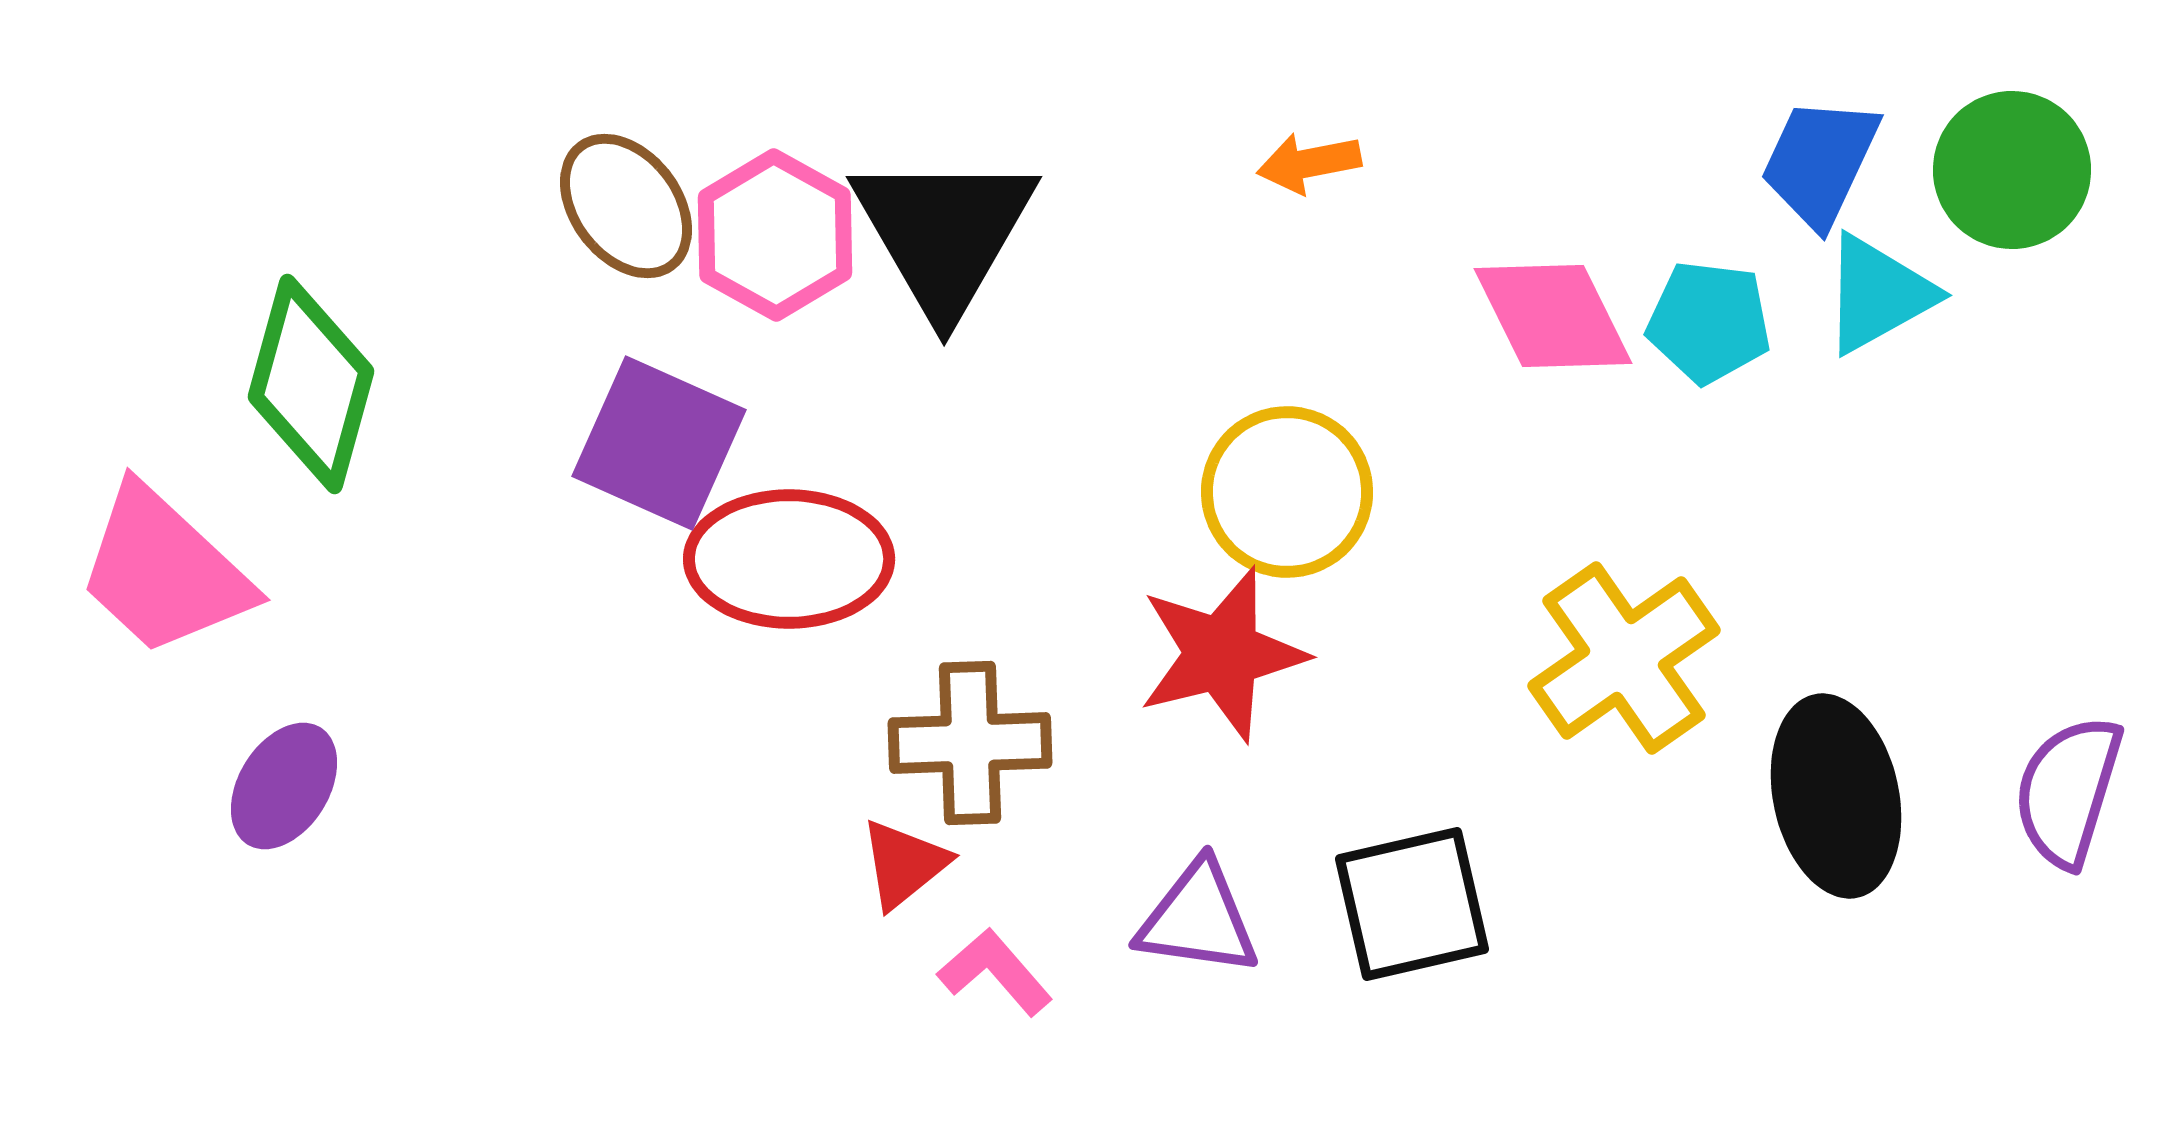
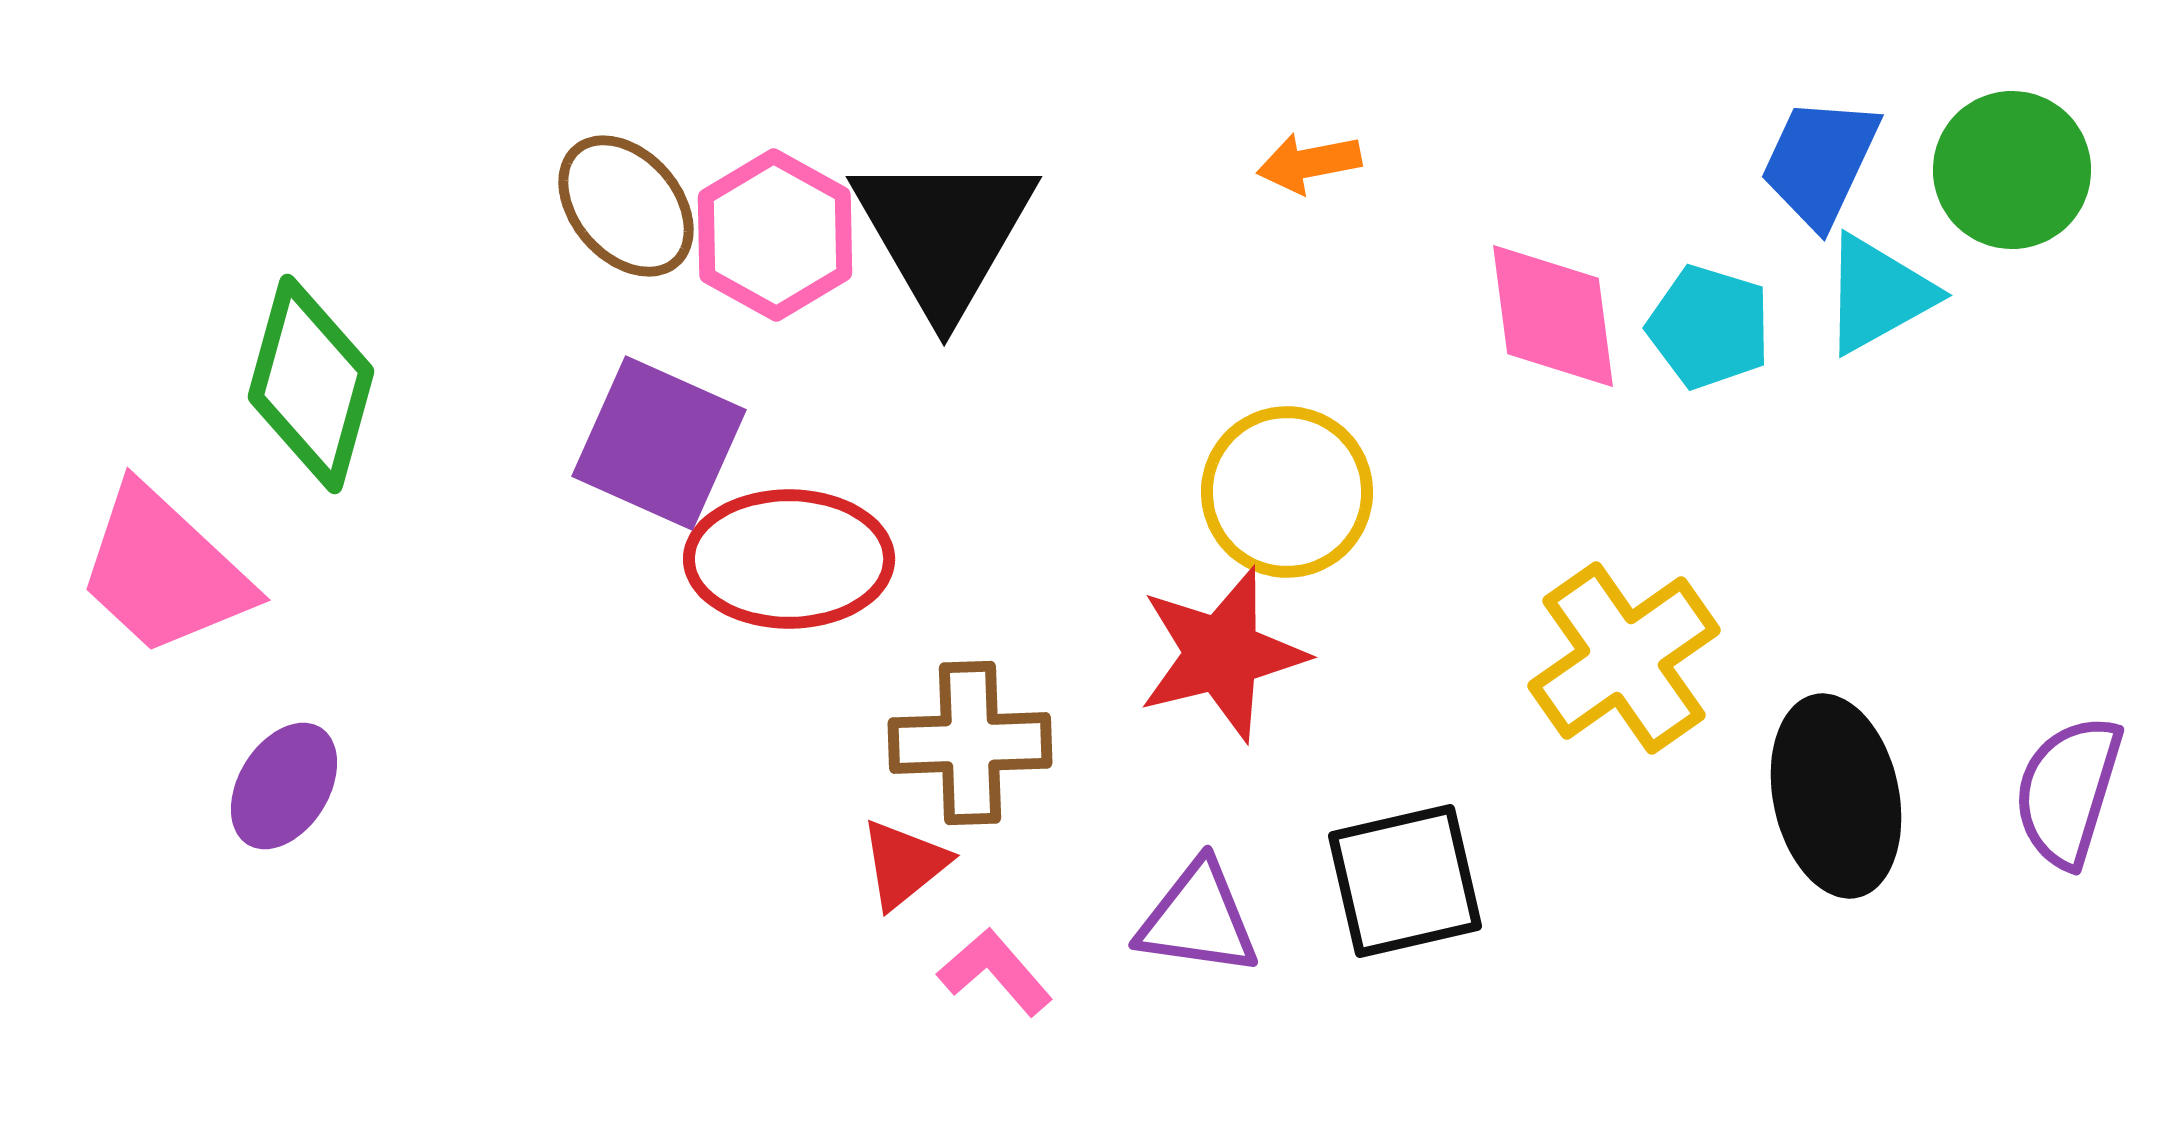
brown ellipse: rotated 4 degrees counterclockwise
pink diamond: rotated 19 degrees clockwise
cyan pentagon: moved 5 px down; rotated 10 degrees clockwise
black square: moved 7 px left, 23 px up
